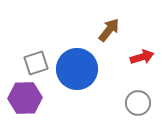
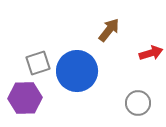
red arrow: moved 9 px right, 4 px up
gray square: moved 2 px right
blue circle: moved 2 px down
